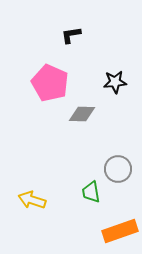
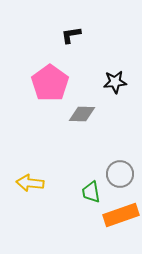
pink pentagon: rotated 12 degrees clockwise
gray circle: moved 2 px right, 5 px down
yellow arrow: moved 2 px left, 17 px up; rotated 12 degrees counterclockwise
orange rectangle: moved 1 px right, 16 px up
